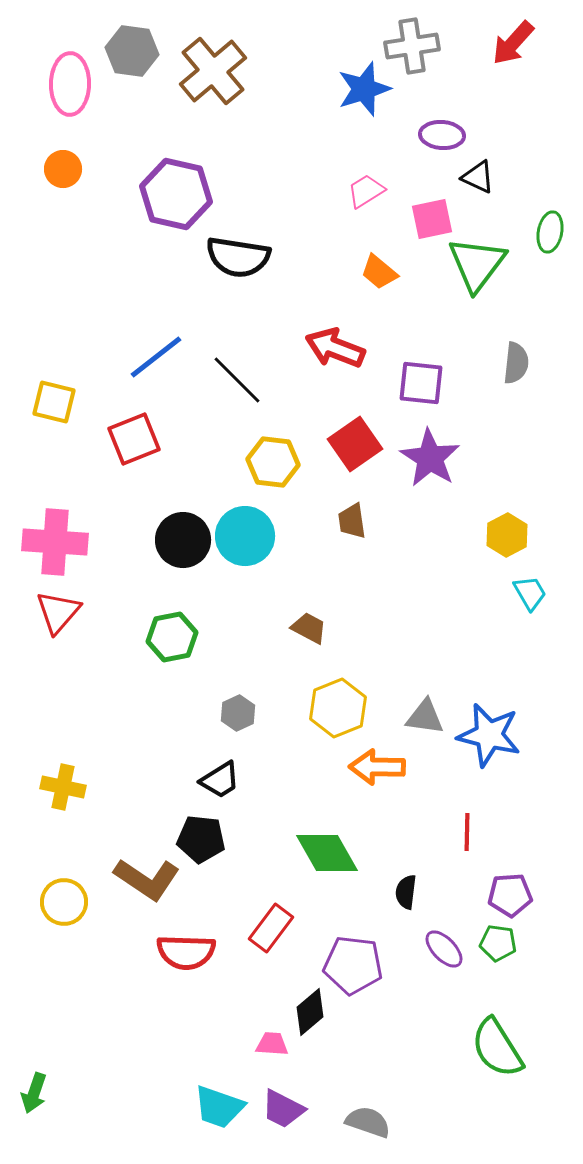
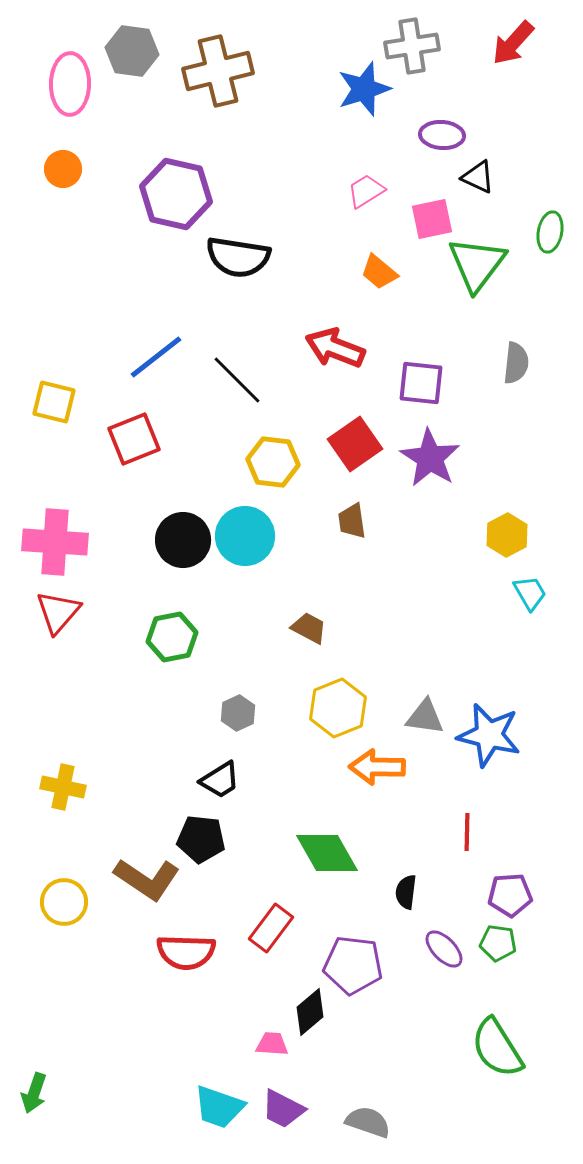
brown cross at (213, 71): moved 5 px right; rotated 26 degrees clockwise
